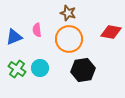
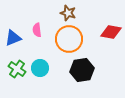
blue triangle: moved 1 px left, 1 px down
black hexagon: moved 1 px left
